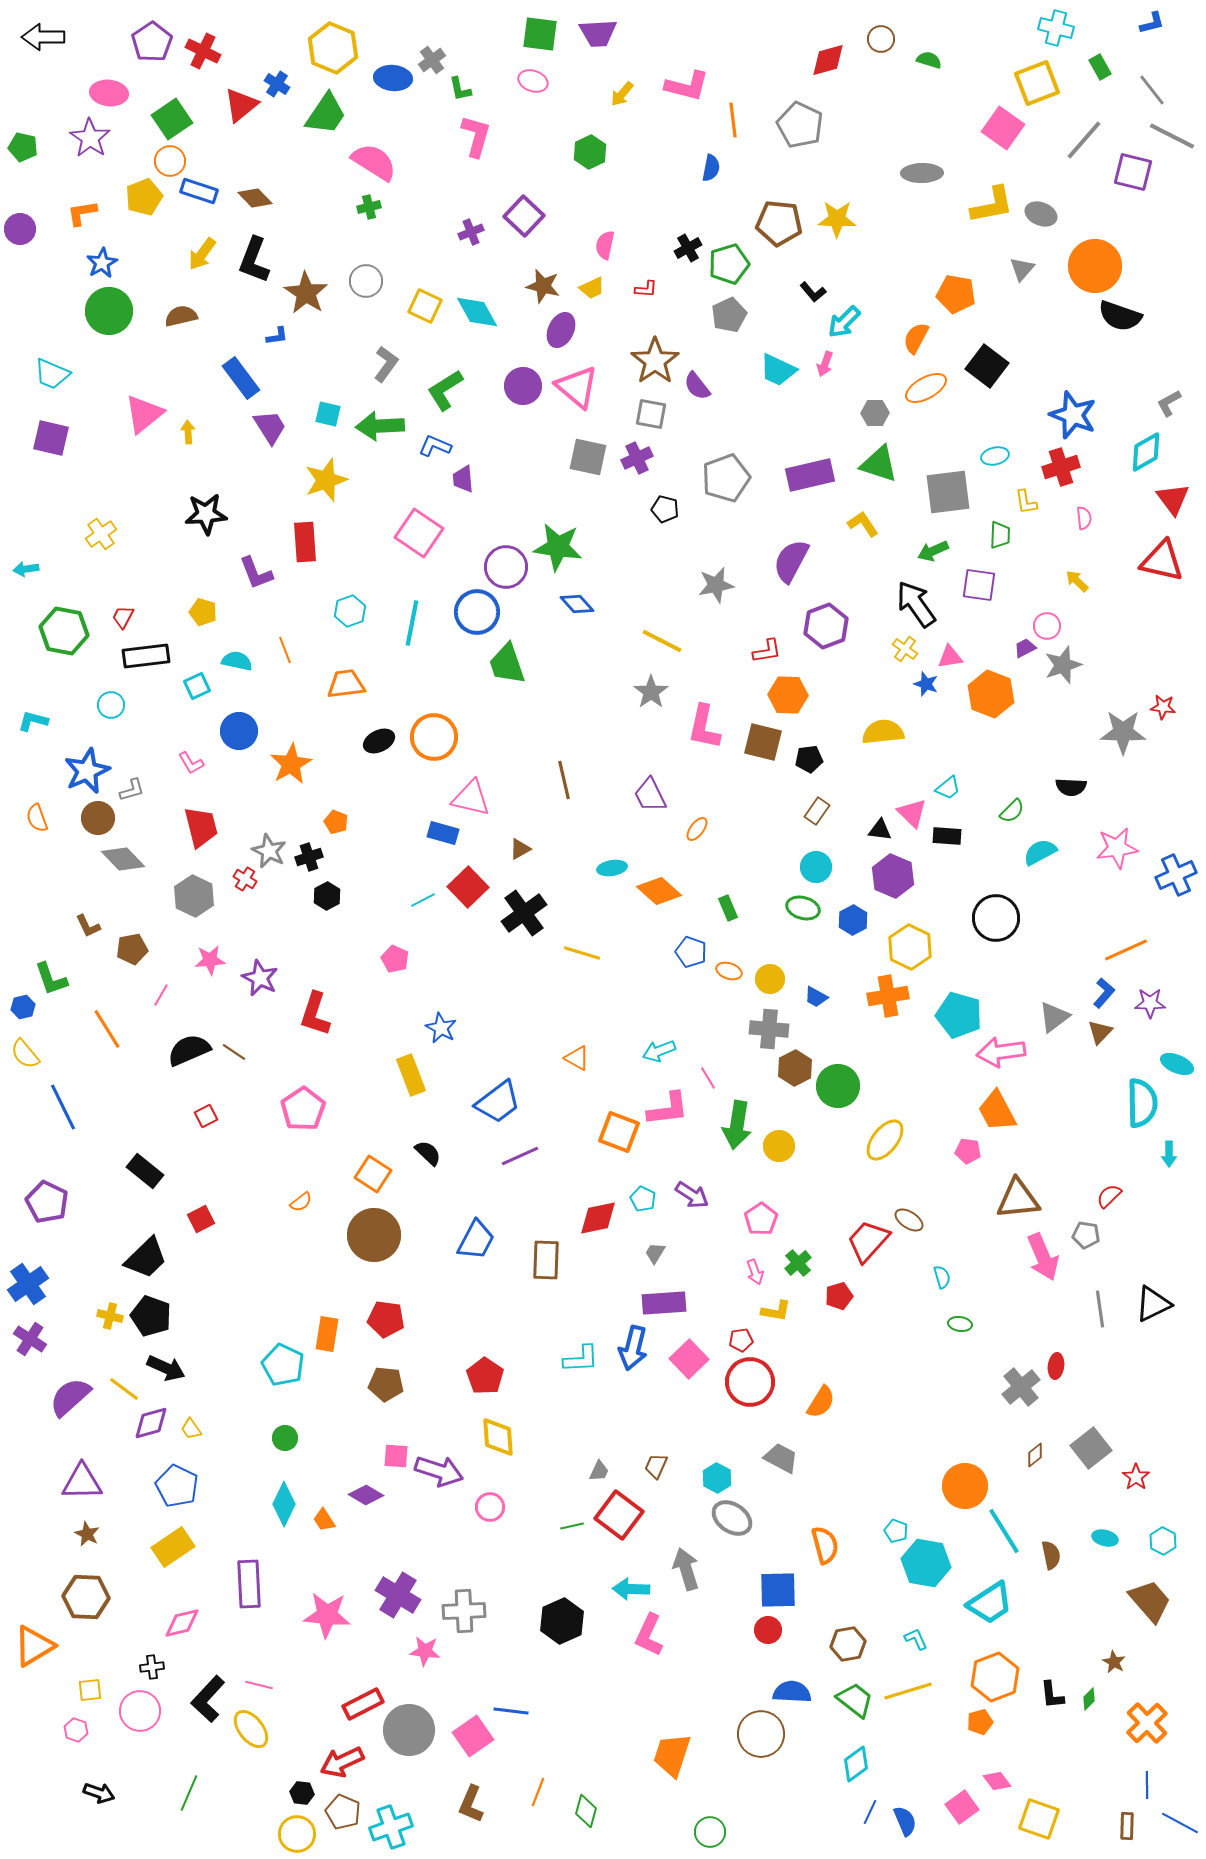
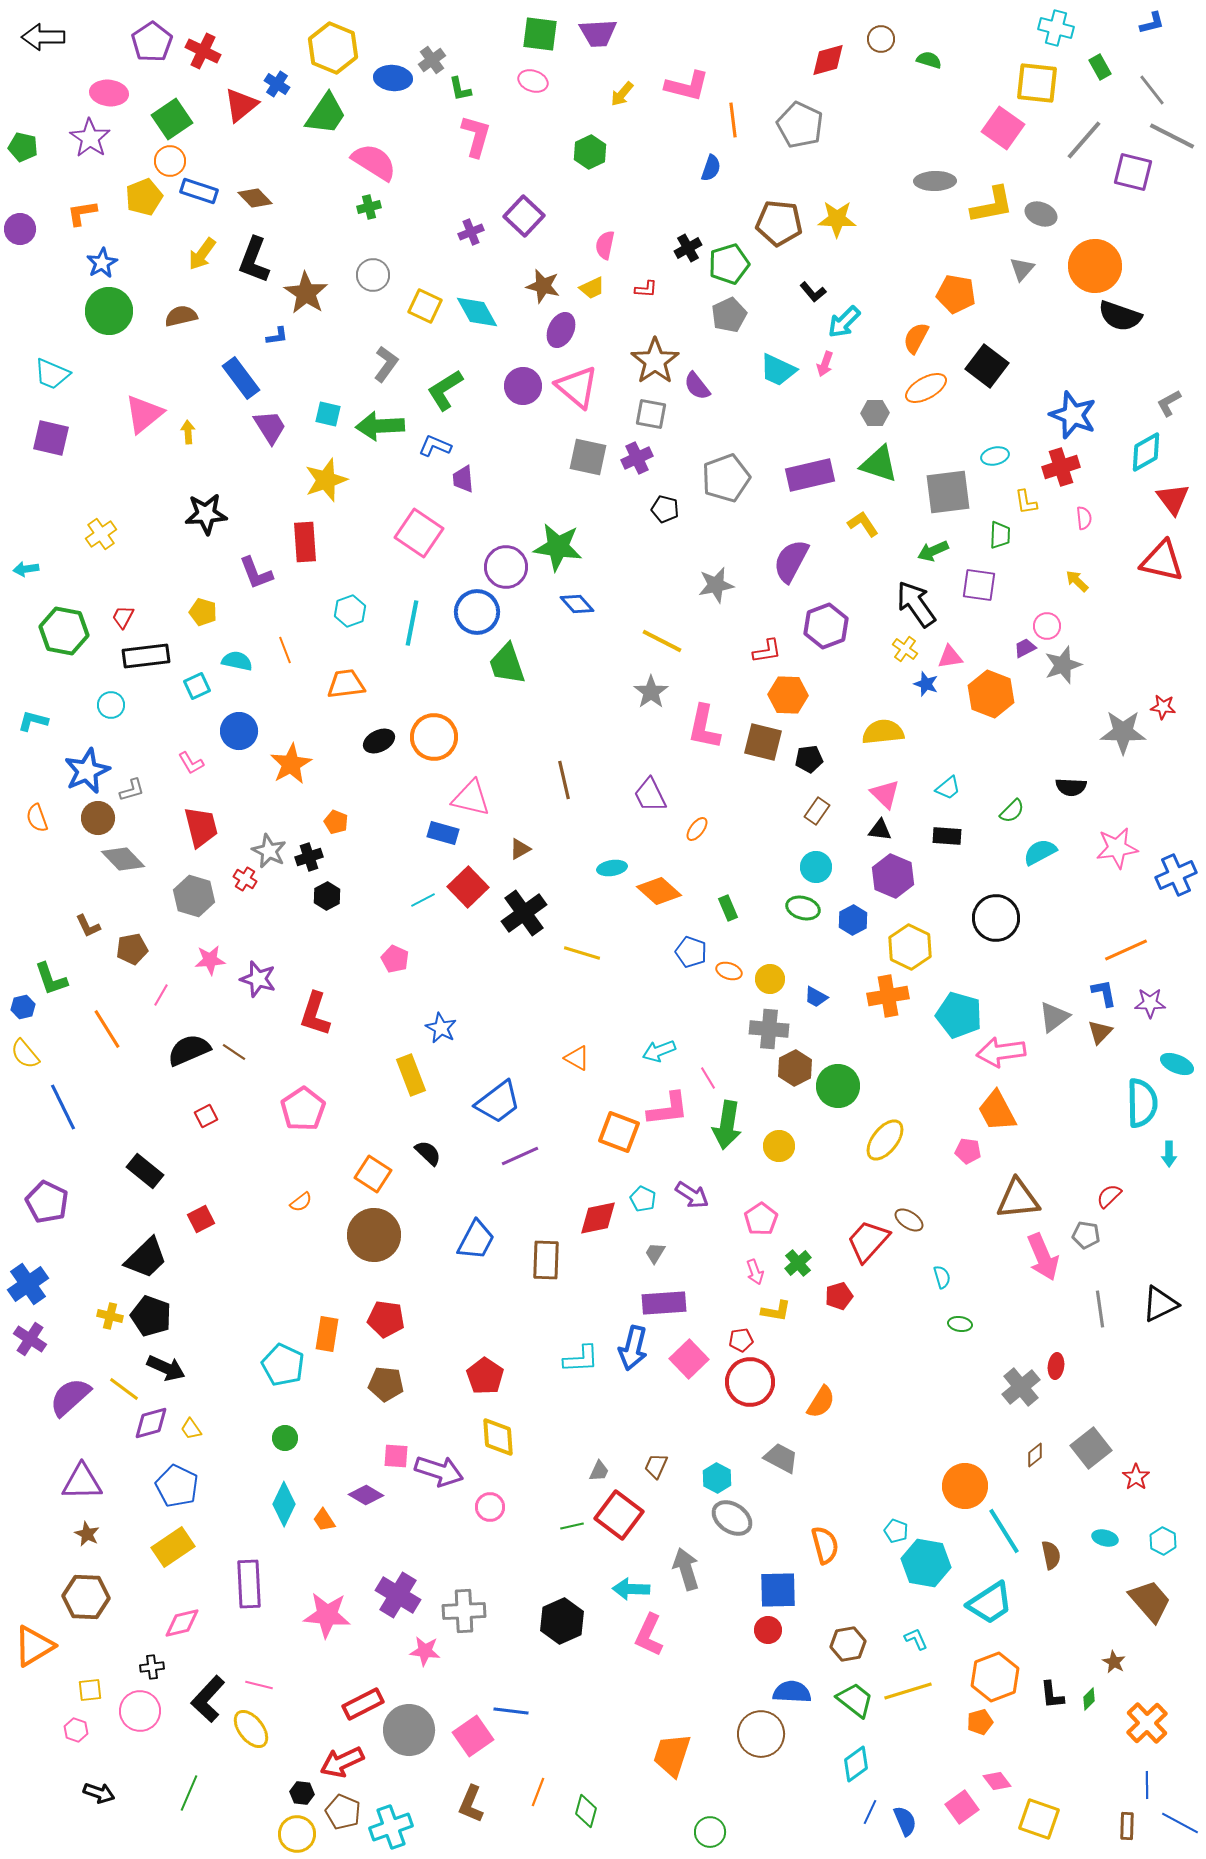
yellow square at (1037, 83): rotated 27 degrees clockwise
blue semicircle at (711, 168): rotated 8 degrees clockwise
gray ellipse at (922, 173): moved 13 px right, 8 px down
gray circle at (366, 281): moved 7 px right, 6 px up
pink triangle at (912, 813): moved 27 px left, 19 px up
gray hexagon at (194, 896): rotated 9 degrees counterclockwise
purple star at (260, 978): moved 2 px left, 1 px down; rotated 9 degrees counterclockwise
blue L-shape at (1104, 993): rotated 52 degrees counterclockwise
green arrow at (737, 1125): moved 10 px left
black triangle at (1153, 1304): moved 7 px right
